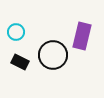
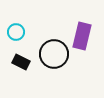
black circle: moved 1 px right, 1 px up
black rectangle: moved 1 px right
